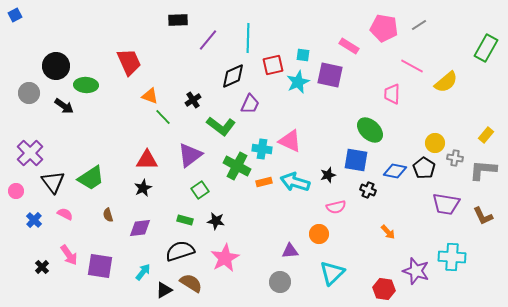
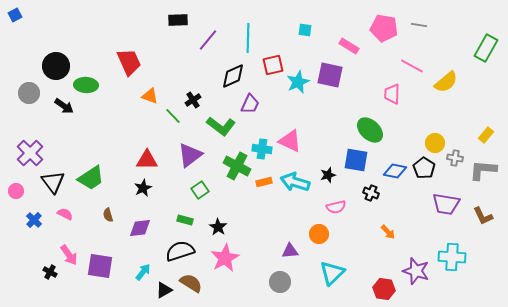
gray line at (419, 25): rotated 42 degrees clockwise
cyan square at (303, 55): moved 2 px right, 25 px up
green line at (163, 117): moved 10 px right, 1 px up
black cross at (368, 190): moved 3 px right, 3 px down
black star at (216, 221): moved 2 px right, 6 px down; rotated 24 degrees clockwise
black cross at (42, 267): moved 8 px right, 5 px down; rotated 16 degrees counterclockwise
